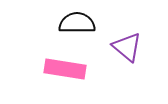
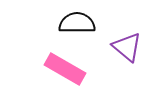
pink rectangle: rotated 21 degrees clockwise
